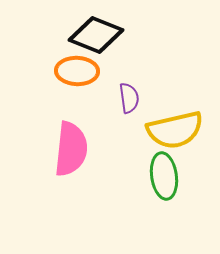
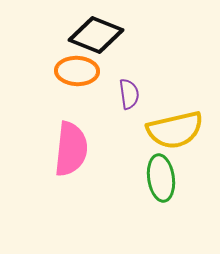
purple semicircle: moved 4 px up
green ellipse: moved 3 px left, 2 px down
